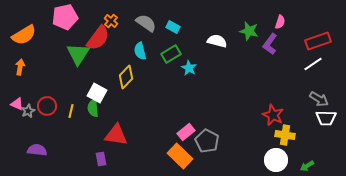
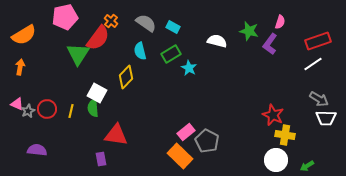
red circle: moved 3 px down
